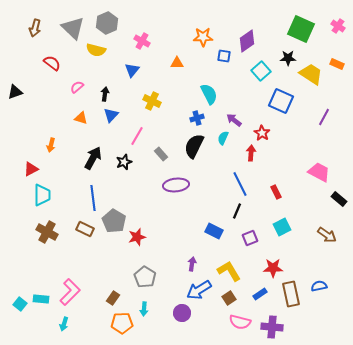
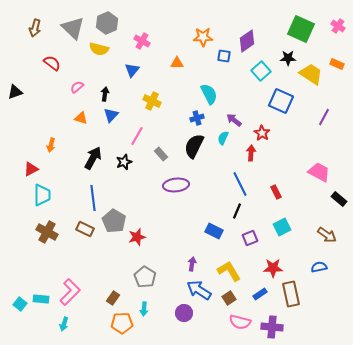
yellow semicircle at (96, 50): moved 3 px right, 1 px up
blue semicircle at (319, 286): moved 19 px up
blue arrow at (199, 290): rotated 65 degrees clockwise
purple circle at (182, 313): moved 2 px right
